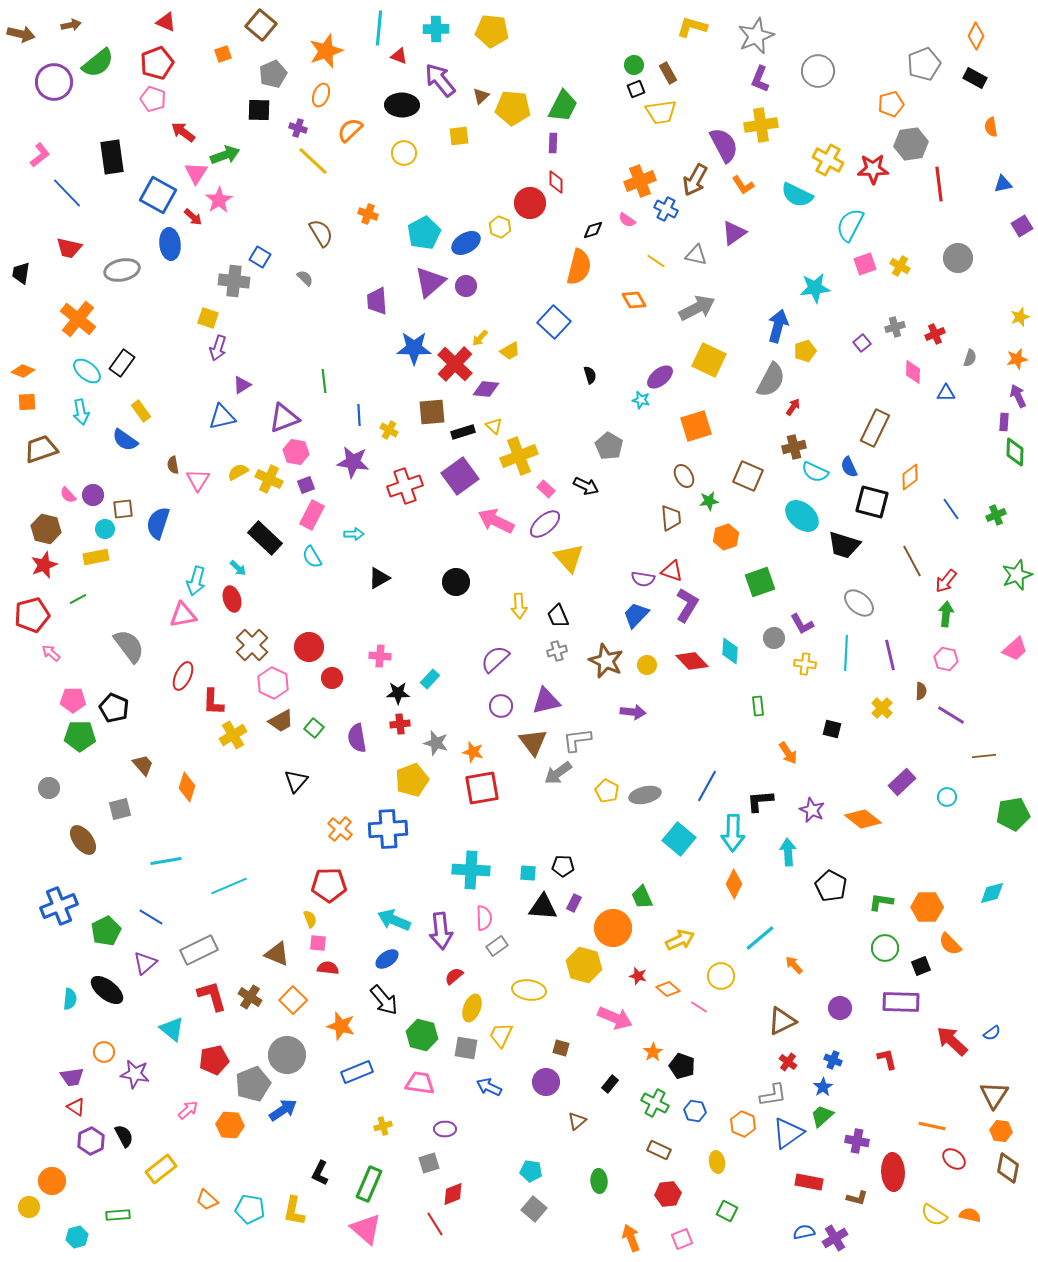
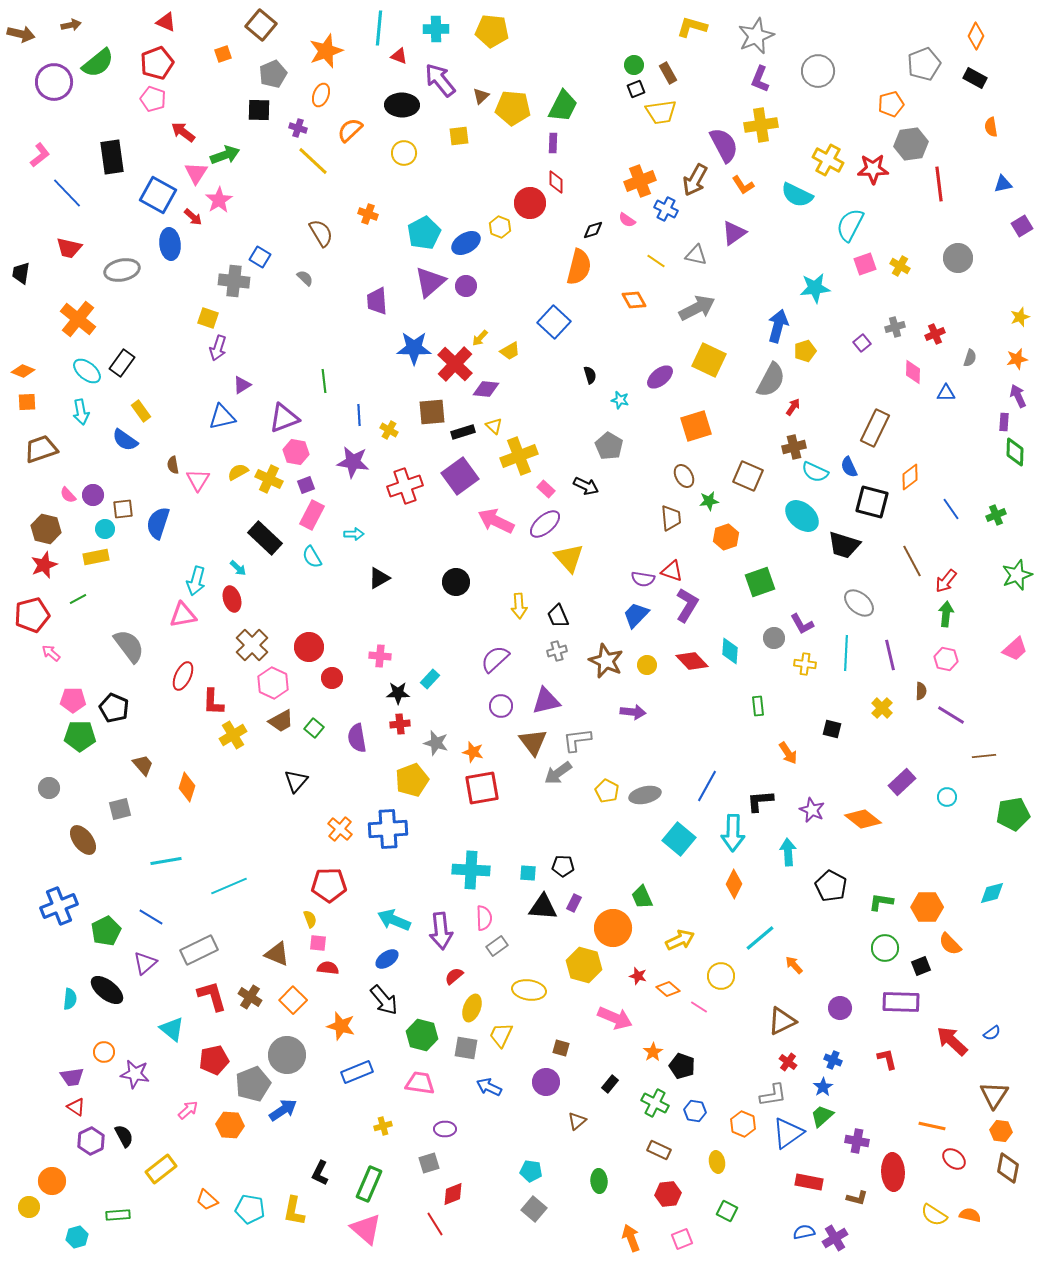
cyan star at (641, 400): moved 21 px left
